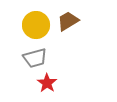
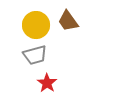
brown trapezoid: rotated 95 degrees counterclockwise
gray trapezoid: moved 3 px up
